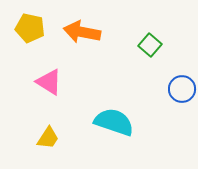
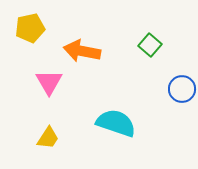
yellow pentagon: rotated 24 degrees counterclockwise
orange arrow: moved 19 px down
pink triangle: rotated 28 degrees clockwise
cyan semicircle: moved 2 px right, 1 px down
